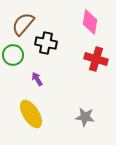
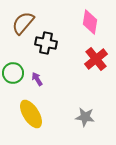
brown semicircle: moved 1 px up
green circle: moved 18 px down
red cross: rotated 35 degrees clockwise
